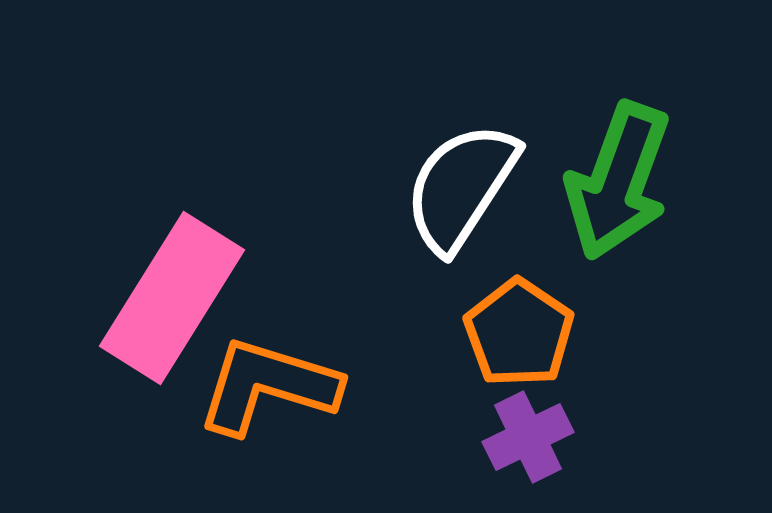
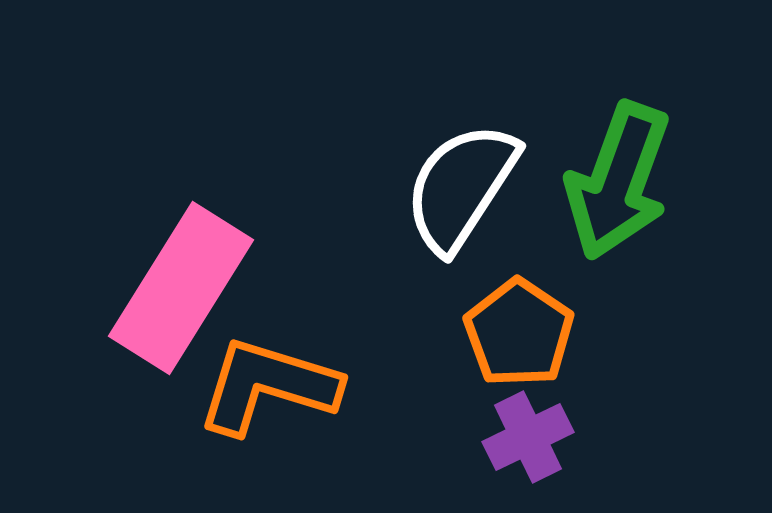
pink rectangle: moved 9 px right, 10 px up
